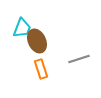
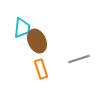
cyan trapezoid: rotated 15 degrees counterclockwise
